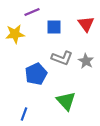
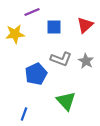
red triangle: moved 1 px left, 1 px down; rotated 24 degrees clockwise
gray L-shape: moved 1 px left, 1 px down
